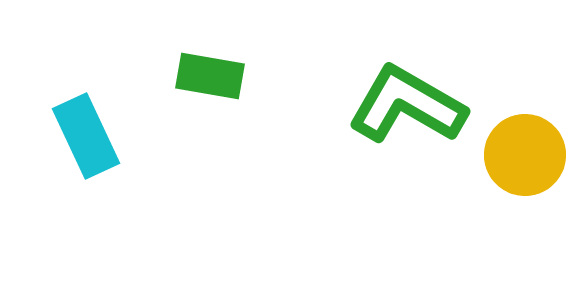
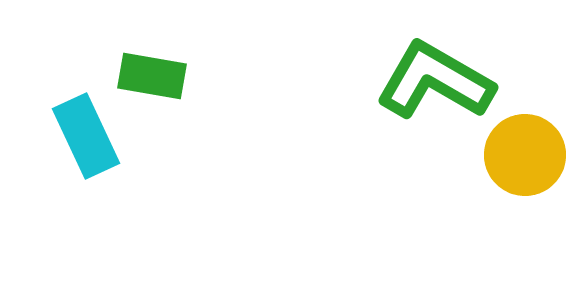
green rectangle: moved 58 px left
green L-shape: moved 28 px right, 24 px up
